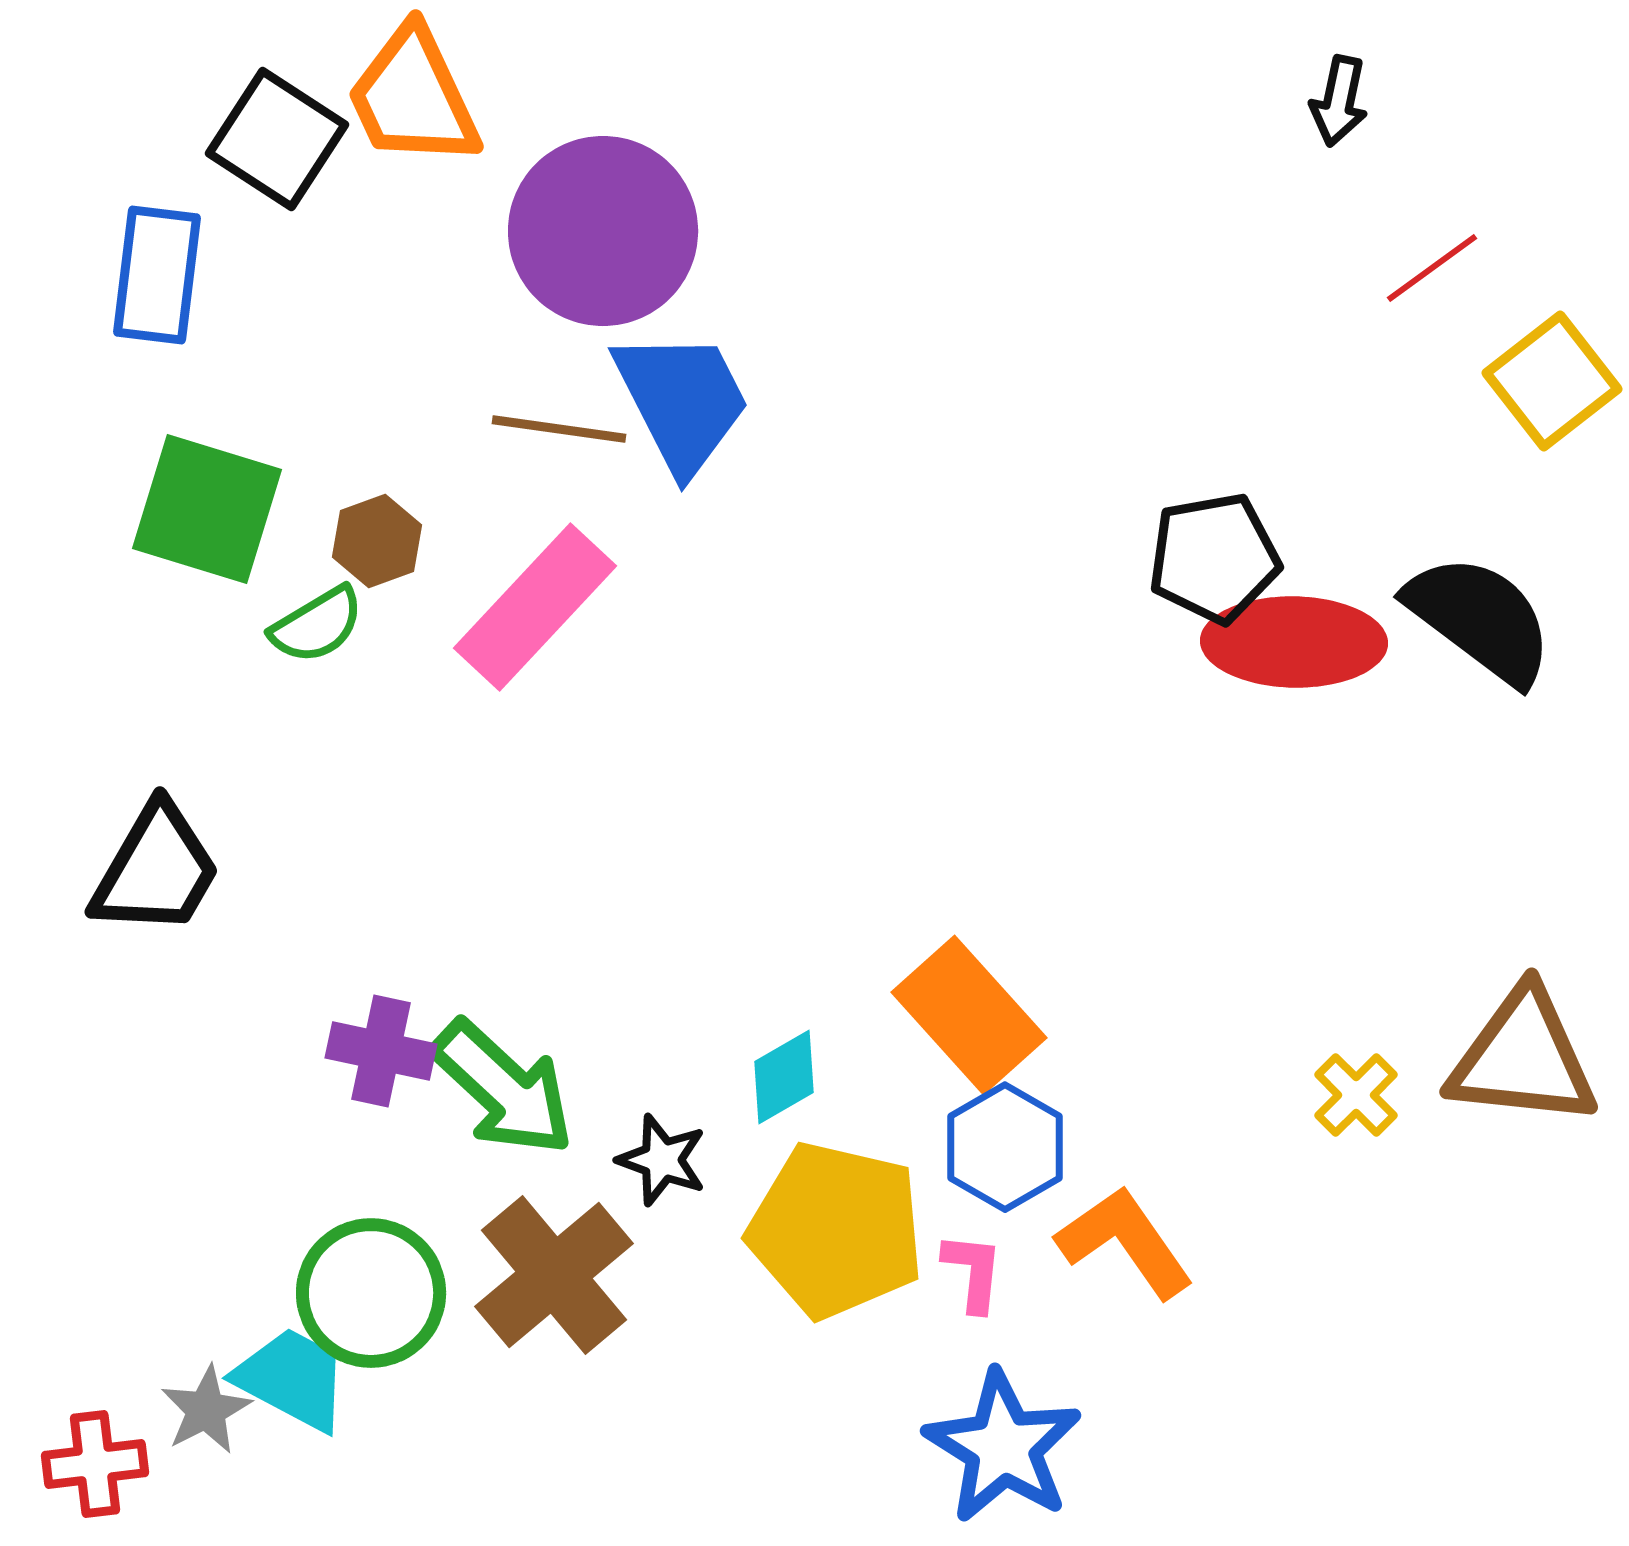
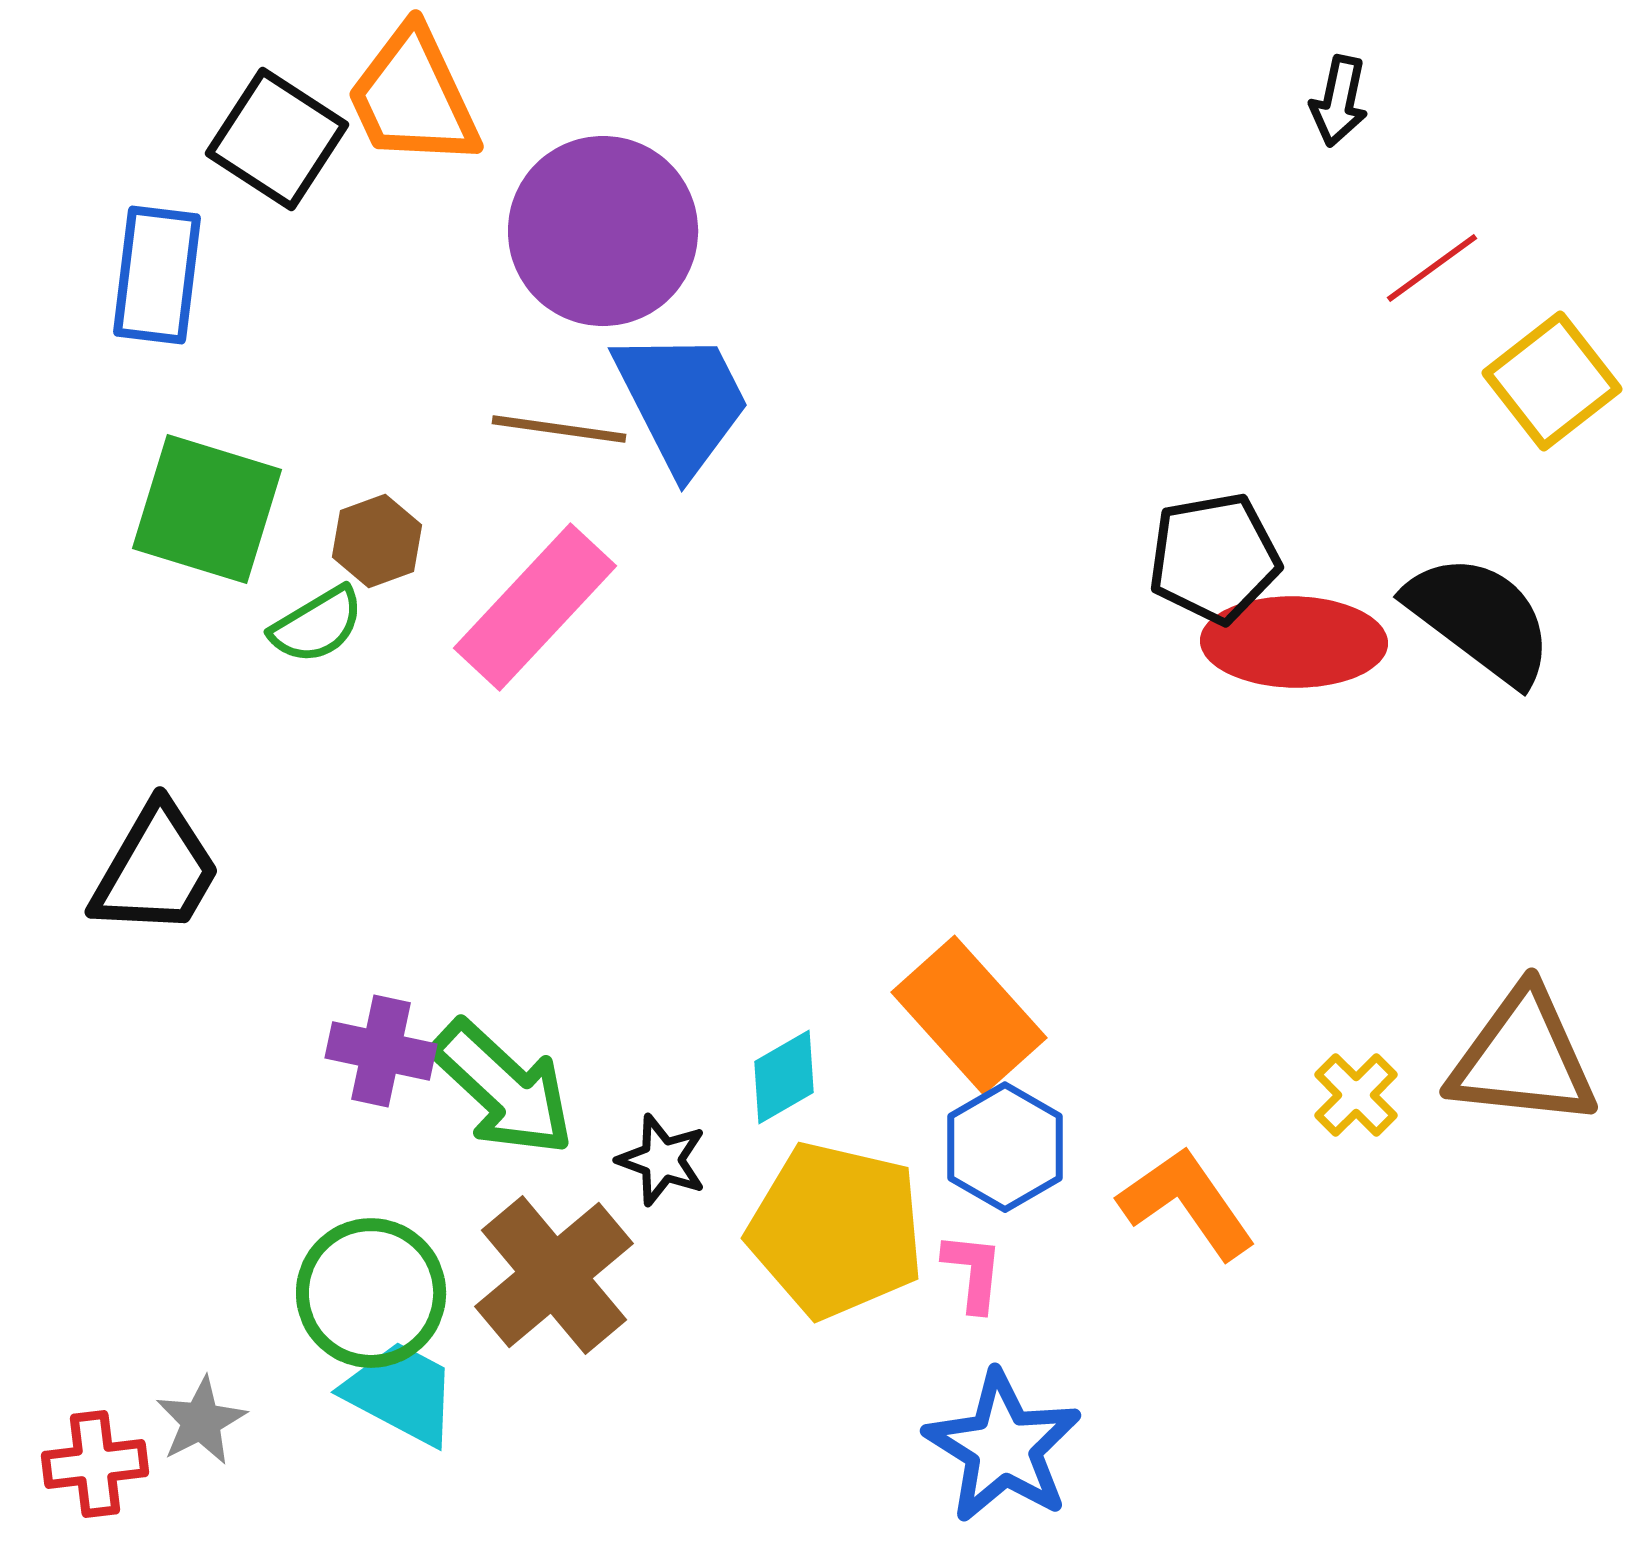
orange L-shape: moved 62 px right, 39 px up
cyan trapezoid: moved 109 px right, 14 px down
gray star: moved 5 px left, 11 px down
